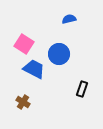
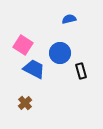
pink square: moved 1 px left, 1 px down
blue circle: moved 1 px right, 1 px up
black rectangle: moved 1 px left, 18 px up; rotated 35 degrees counterclockwise
brown cross: moved 2 px right, 1 px down; rotated 16 degrees clockwise
